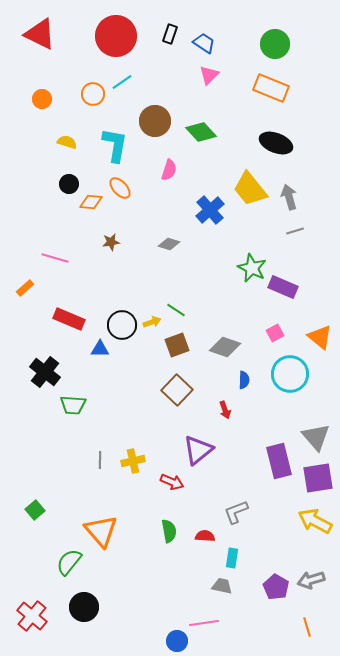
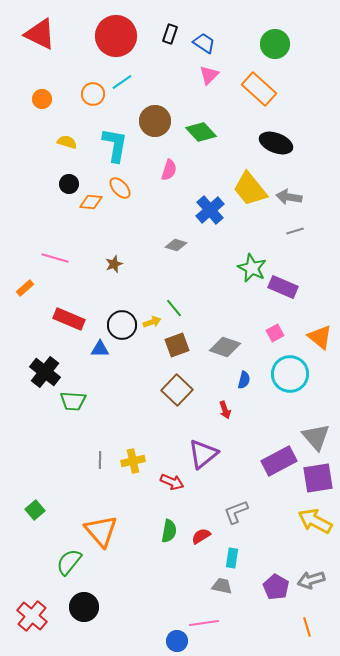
orange rectangle at (271, 88): moved 12 px left, 1 px down; rotated 20 degrees clockwise
gray arrow at (289, 197): rotated 65 degrees counterclockwise
brown star at (111, 242): moved 3 px right, 22 px down; rotated 12 degrees counterclockwise
gray diamond at (169, 244): moved 7 px right, 1 px down
green line at (176, 310): moved 2 px left, 2 px up; rotated 18 degrees clockwise
blue semicircle at (244, 380): rotated 12 degrees clockwise
green trapezoid at (73, 405): moved 4 px up
purple triangle at (198, 450): moved 5 px right, 4 px down
purple rectangle at (279, 461): rotated 76 degrees clockwise
green semicircle at (169, 531): rotated 20 degrees clockwise
red semicircle at (205, 536): moved 4 px left; rotated 36 degrees counterclockwise
